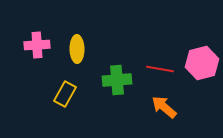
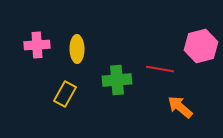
pink hexagon: moved 1 px left, 17 px up
orange arrow: moved 16 px right
